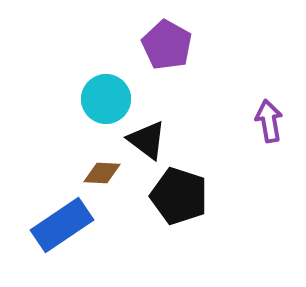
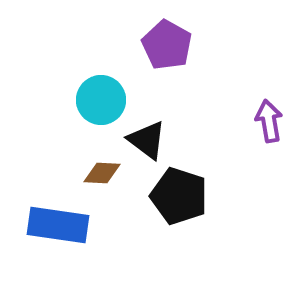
cyan circle: moved 5 px left, 1 px down
blue rectangle: moved 4 px left; rotated 42 degrees clockwise
